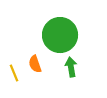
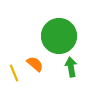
green circle: moved 1 px left, 1 px down
orange semicircle: rotated 150 degrees clockwise
